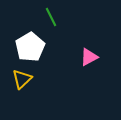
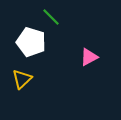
green line: rotated 18 degrees counterclockwise
white pentagon: moved 1 px right, 5 px up; rotated 24 degrees counterclockwise
